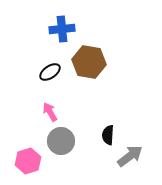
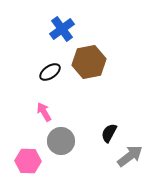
blue cross: rotated 30 degrees counterclockwise
brown hexagon: rotated 20 degrees counterclockwise
pink arrow: moved 6 px left
black semicircle: moved 1 px right, 2 px up; rotated 24 degrees clockwise
pink hexagon: rotated 20 degrees clockwise
